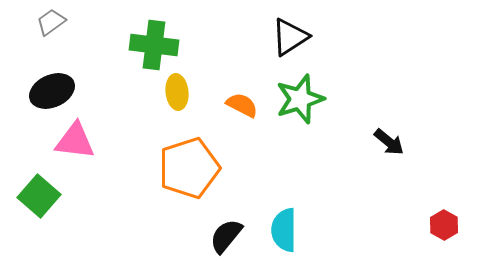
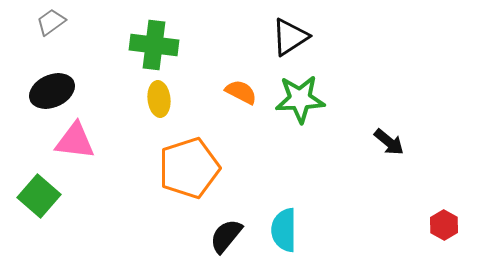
yellow ellipse: moved 18 px left, 7 px down
green star: rotated 15 degrees clockwise
orange semicircle: moved 1 px left, 13 px up
